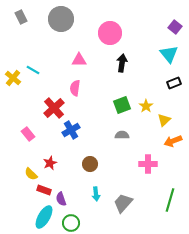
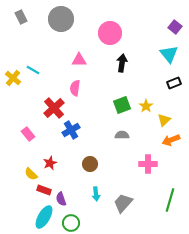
orange arrow: moved 2 px left, 1 px up
